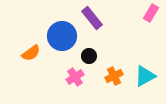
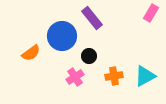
orange cross: rotated 18 degrees clockwise
